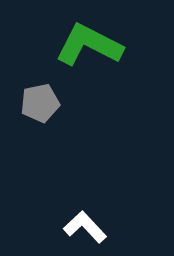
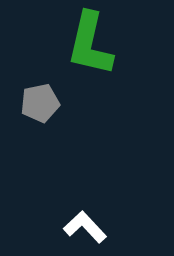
green L-shape: moved 1 px right, 1 px up; rotated 104 degrees counterclockwise
